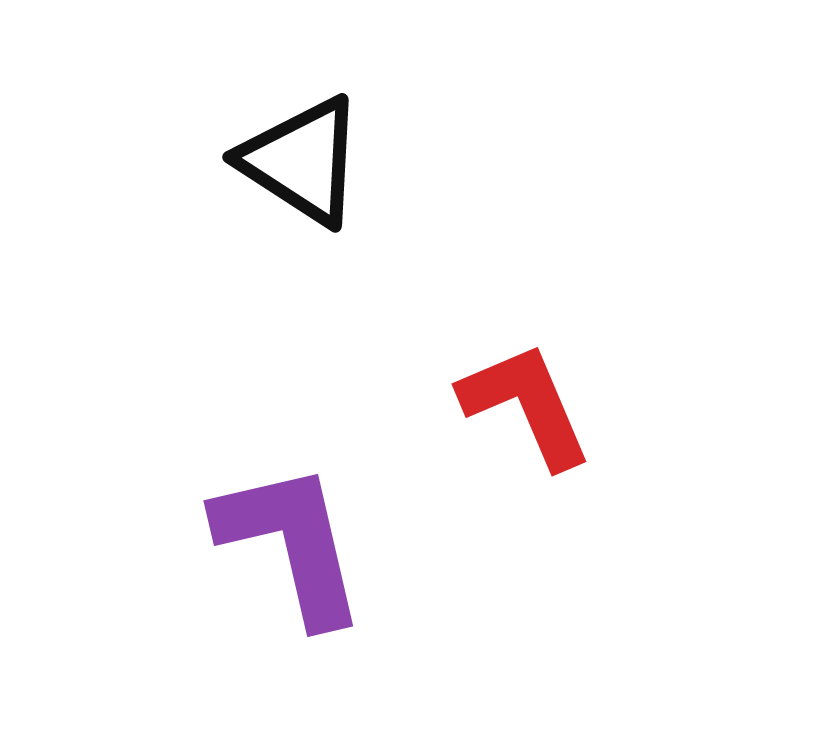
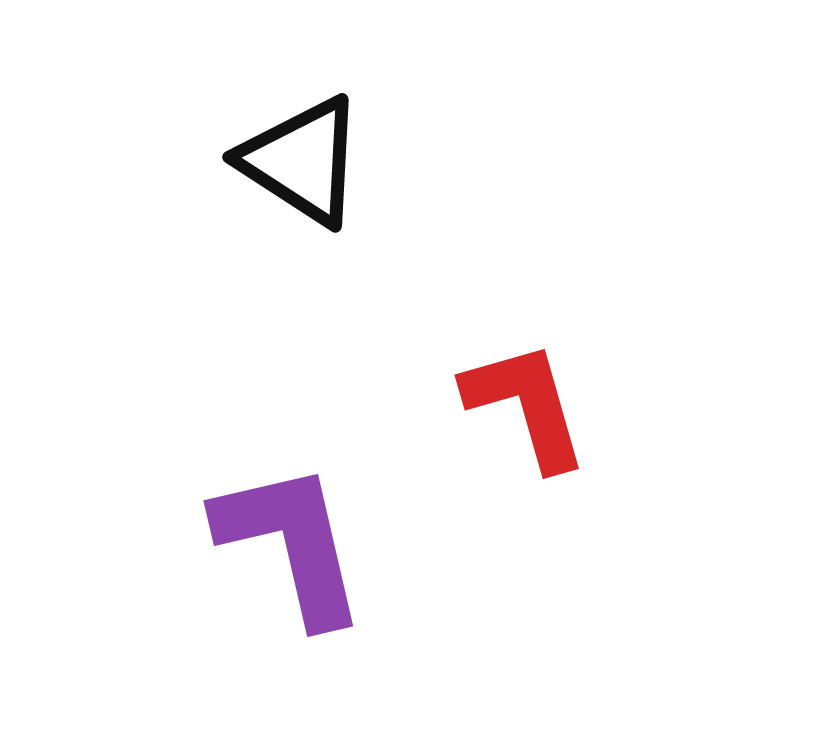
red L-shape: rotated 7 degrees clockwise
